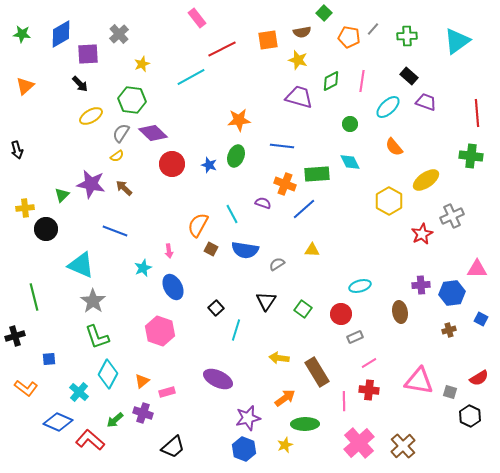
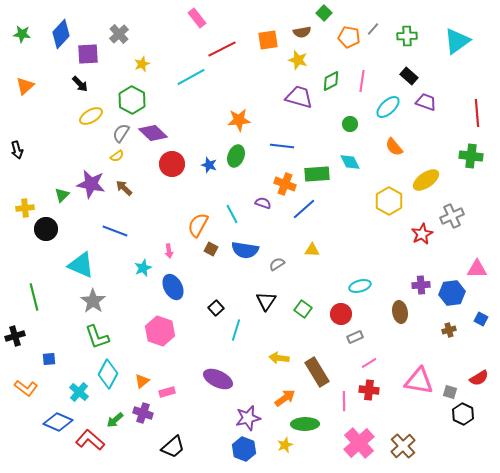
blue diamond at (61, 34): rotated 16 degrees counterclockwise
green hexagon at (132, 100): rotated 20 degrees clockwise
black hexagon at (470, 416): moved 7 px left, 2 px up
